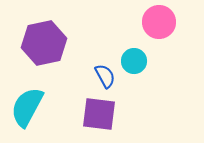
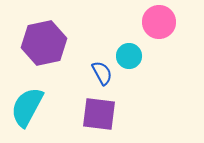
cyan circle: moved 5 px left, 5 px up
blue semicircle: moved 3 px left, 3 px up
